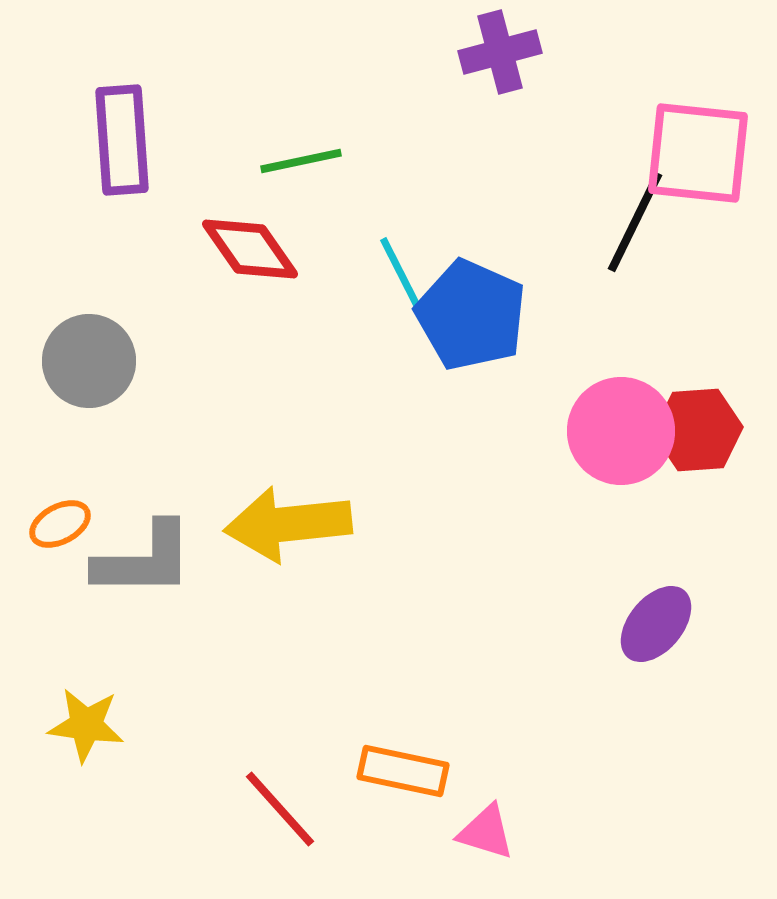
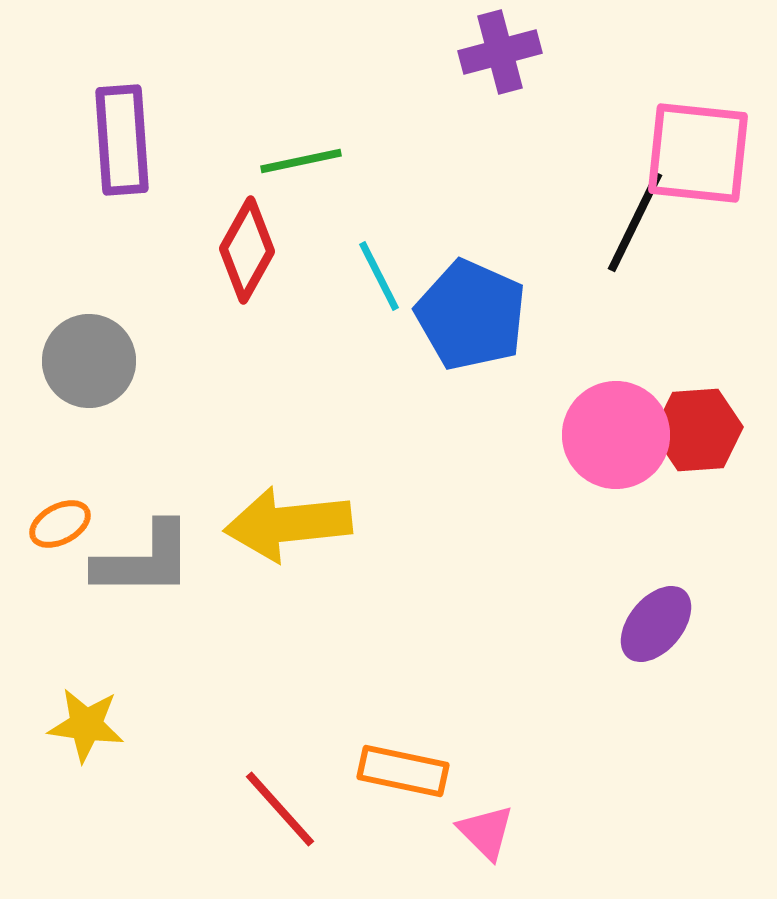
red diamond: moved 3 px left, 1 px down; rotated 64 degrees clockwise
cyan line: moved 21 px left, 4 px down
pink circle: moved 5 px left, 4 px down
pink triangle: rotated 28 degrees clockwise
